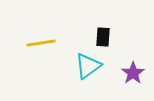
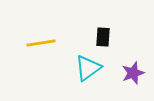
cyan triangle: moved 2 px down
purple star: rotated 15 degrees clockwise
